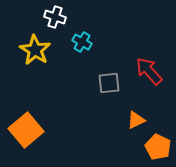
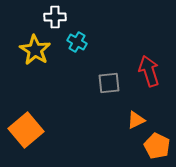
white cross: rotated 20 degrees counterclockwise
cyan cross: moved 5 px left
red arrow: rotated 24 degrees clockwise
orange pentagon: moved 1 px left, 1 px up
